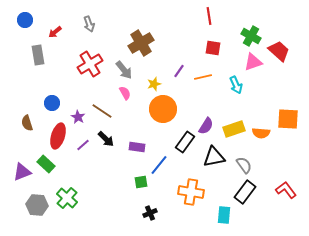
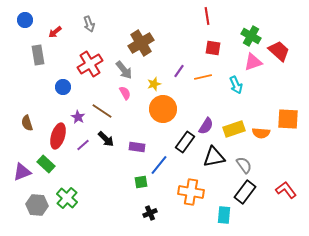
red line at (209, 16): moved 2 px left
blue circle at (52, 103): moved 11 px right, 16 px up
